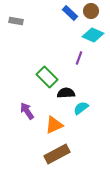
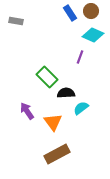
blue rectangle: rotated 14 degrees clockwise
purple line: moved 1 px right, 1 px up
orange triangle: moved 1 px left, 3 px up; rotated 42 degrees counterclockwise
